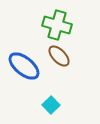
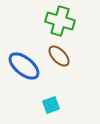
green cross: moved 3 px right, 4 px up
cyan square: rotated 24 degrees clockwise
